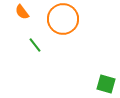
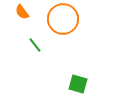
green square: moved 28 px left
